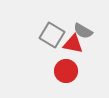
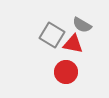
gray semicircle: moved 1 px left, 6 px up
red circle: moved 1 px down
